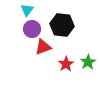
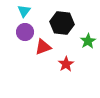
cyan triangle: moved 3 px left, 1 px down
black hexagon: moved 2 px up
purple circle: moved 7 px left, 3 px down
green star: moved 21 px up
